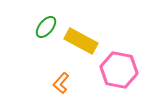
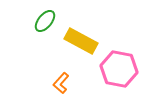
green ellipse: moved 1 px left, 6 px up
pink hexagon: moved 1 px up
